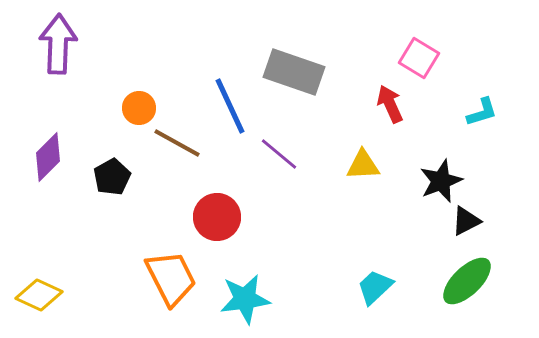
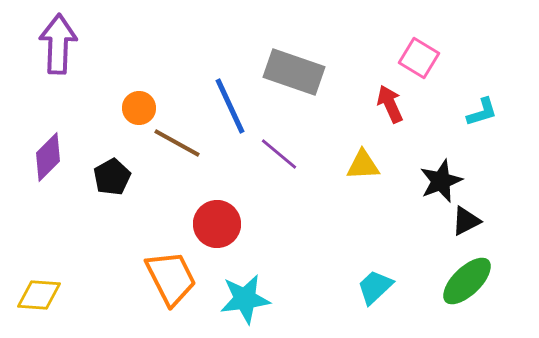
red circle: moved 7 px down
yellow diamond: rotated 21 degrees counterclockwise
